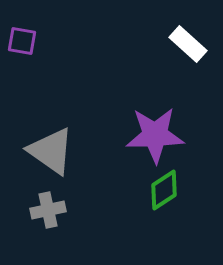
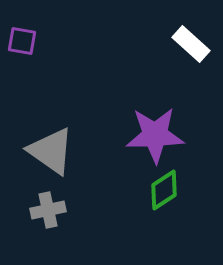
white rectangle: moved 3 px right
